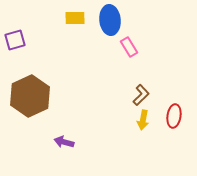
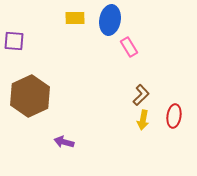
blue ellipse: rotated 16 degrees clockwise
purple square: moved 1 px left, 1 px down; rotated 20 degrees clockwise
